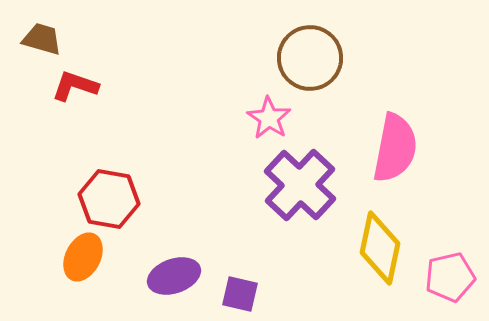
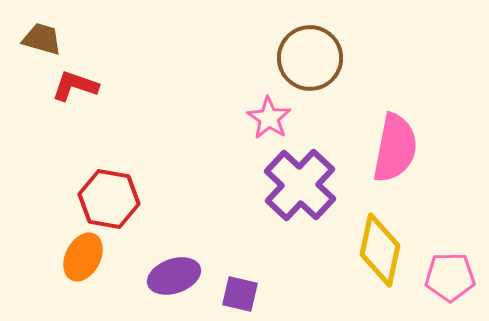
yellow diamond: moved 2 px down
pink pentagon: rotated 12 degrees clockwise
